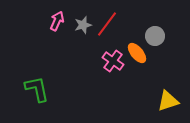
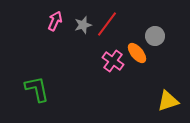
pink arrow: moved 2 px left
